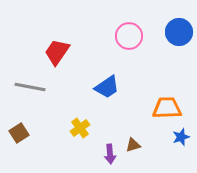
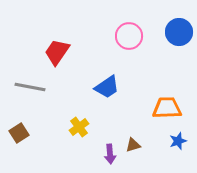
yellow cross: moved 1 px left, 1 px up
blue star: moved 3 px left, 4 px down
